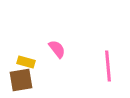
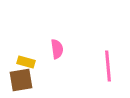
pink semicircle: rotated 30 degrees clockwise
